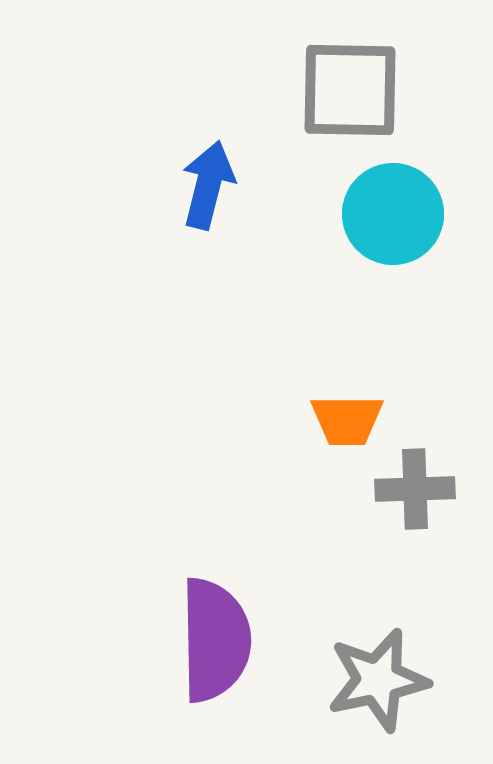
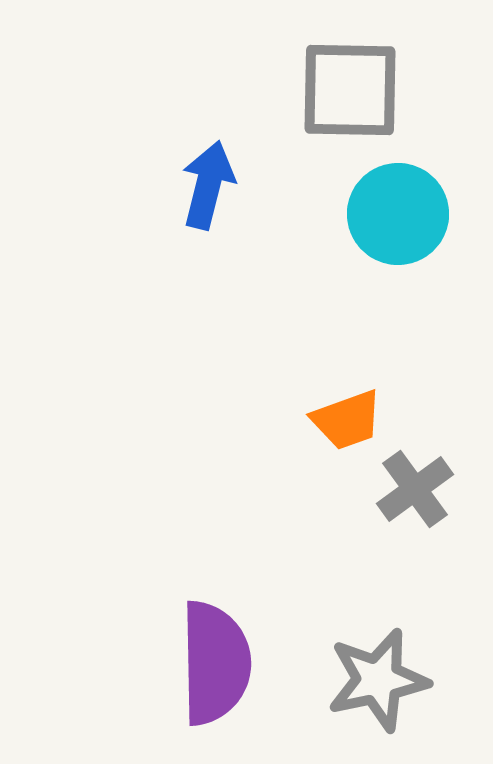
cyan circle: moved 5 px right
orange trapezoid: rotated 20 degrees counterclockwise
gray cross: rotated 34 degrees counterclockwise
purple semicircle: moved 23 px down
